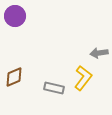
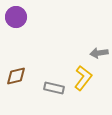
purple circle: moved 1 px right, 1 px down
brown diamond: moved 2 px right, 1 px up; rotated 10 degrees clockwise
